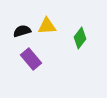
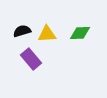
yellow triangle: moved 8 px down
green diamond: moved 5 px up; rotated 50 degrees clockwise
